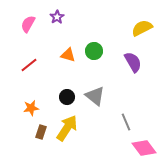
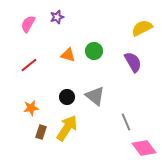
purple star: rotated 16 degrees clockwise
